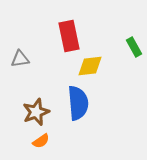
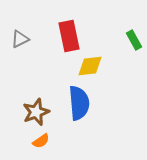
green rectangle: moved 7 px up
gray triangle: moved 20 px up; rotated 18 degrees counterclockwise
blue semicircle: moved 1 px right
